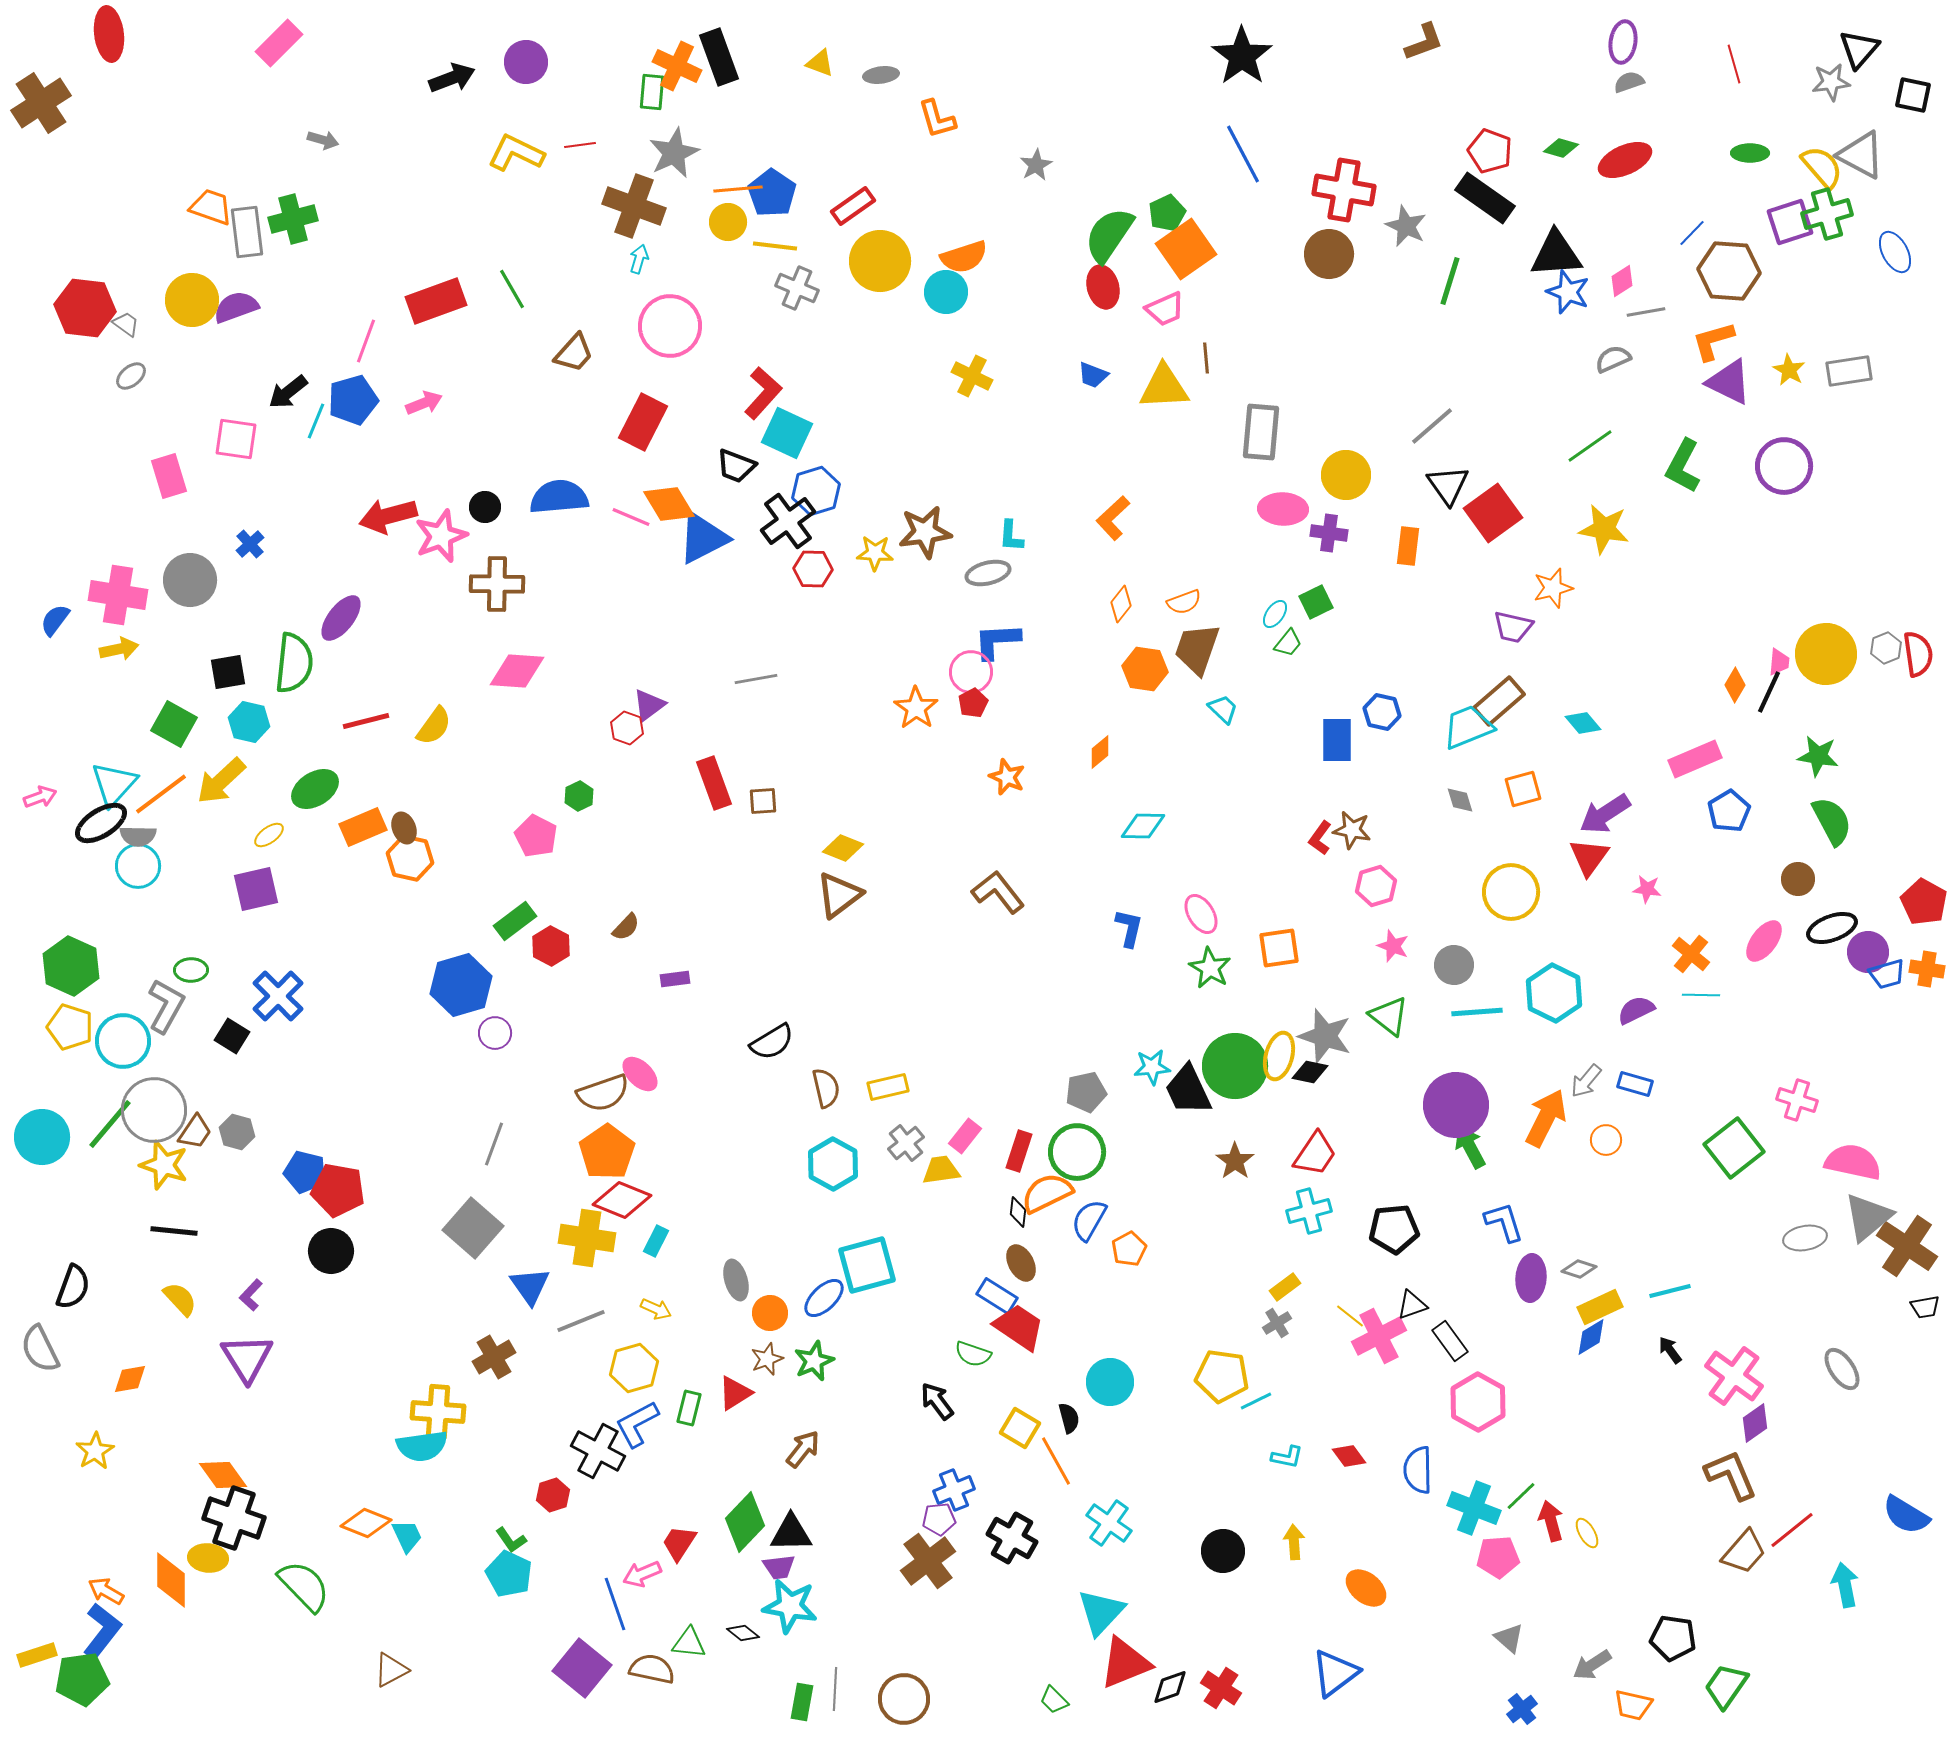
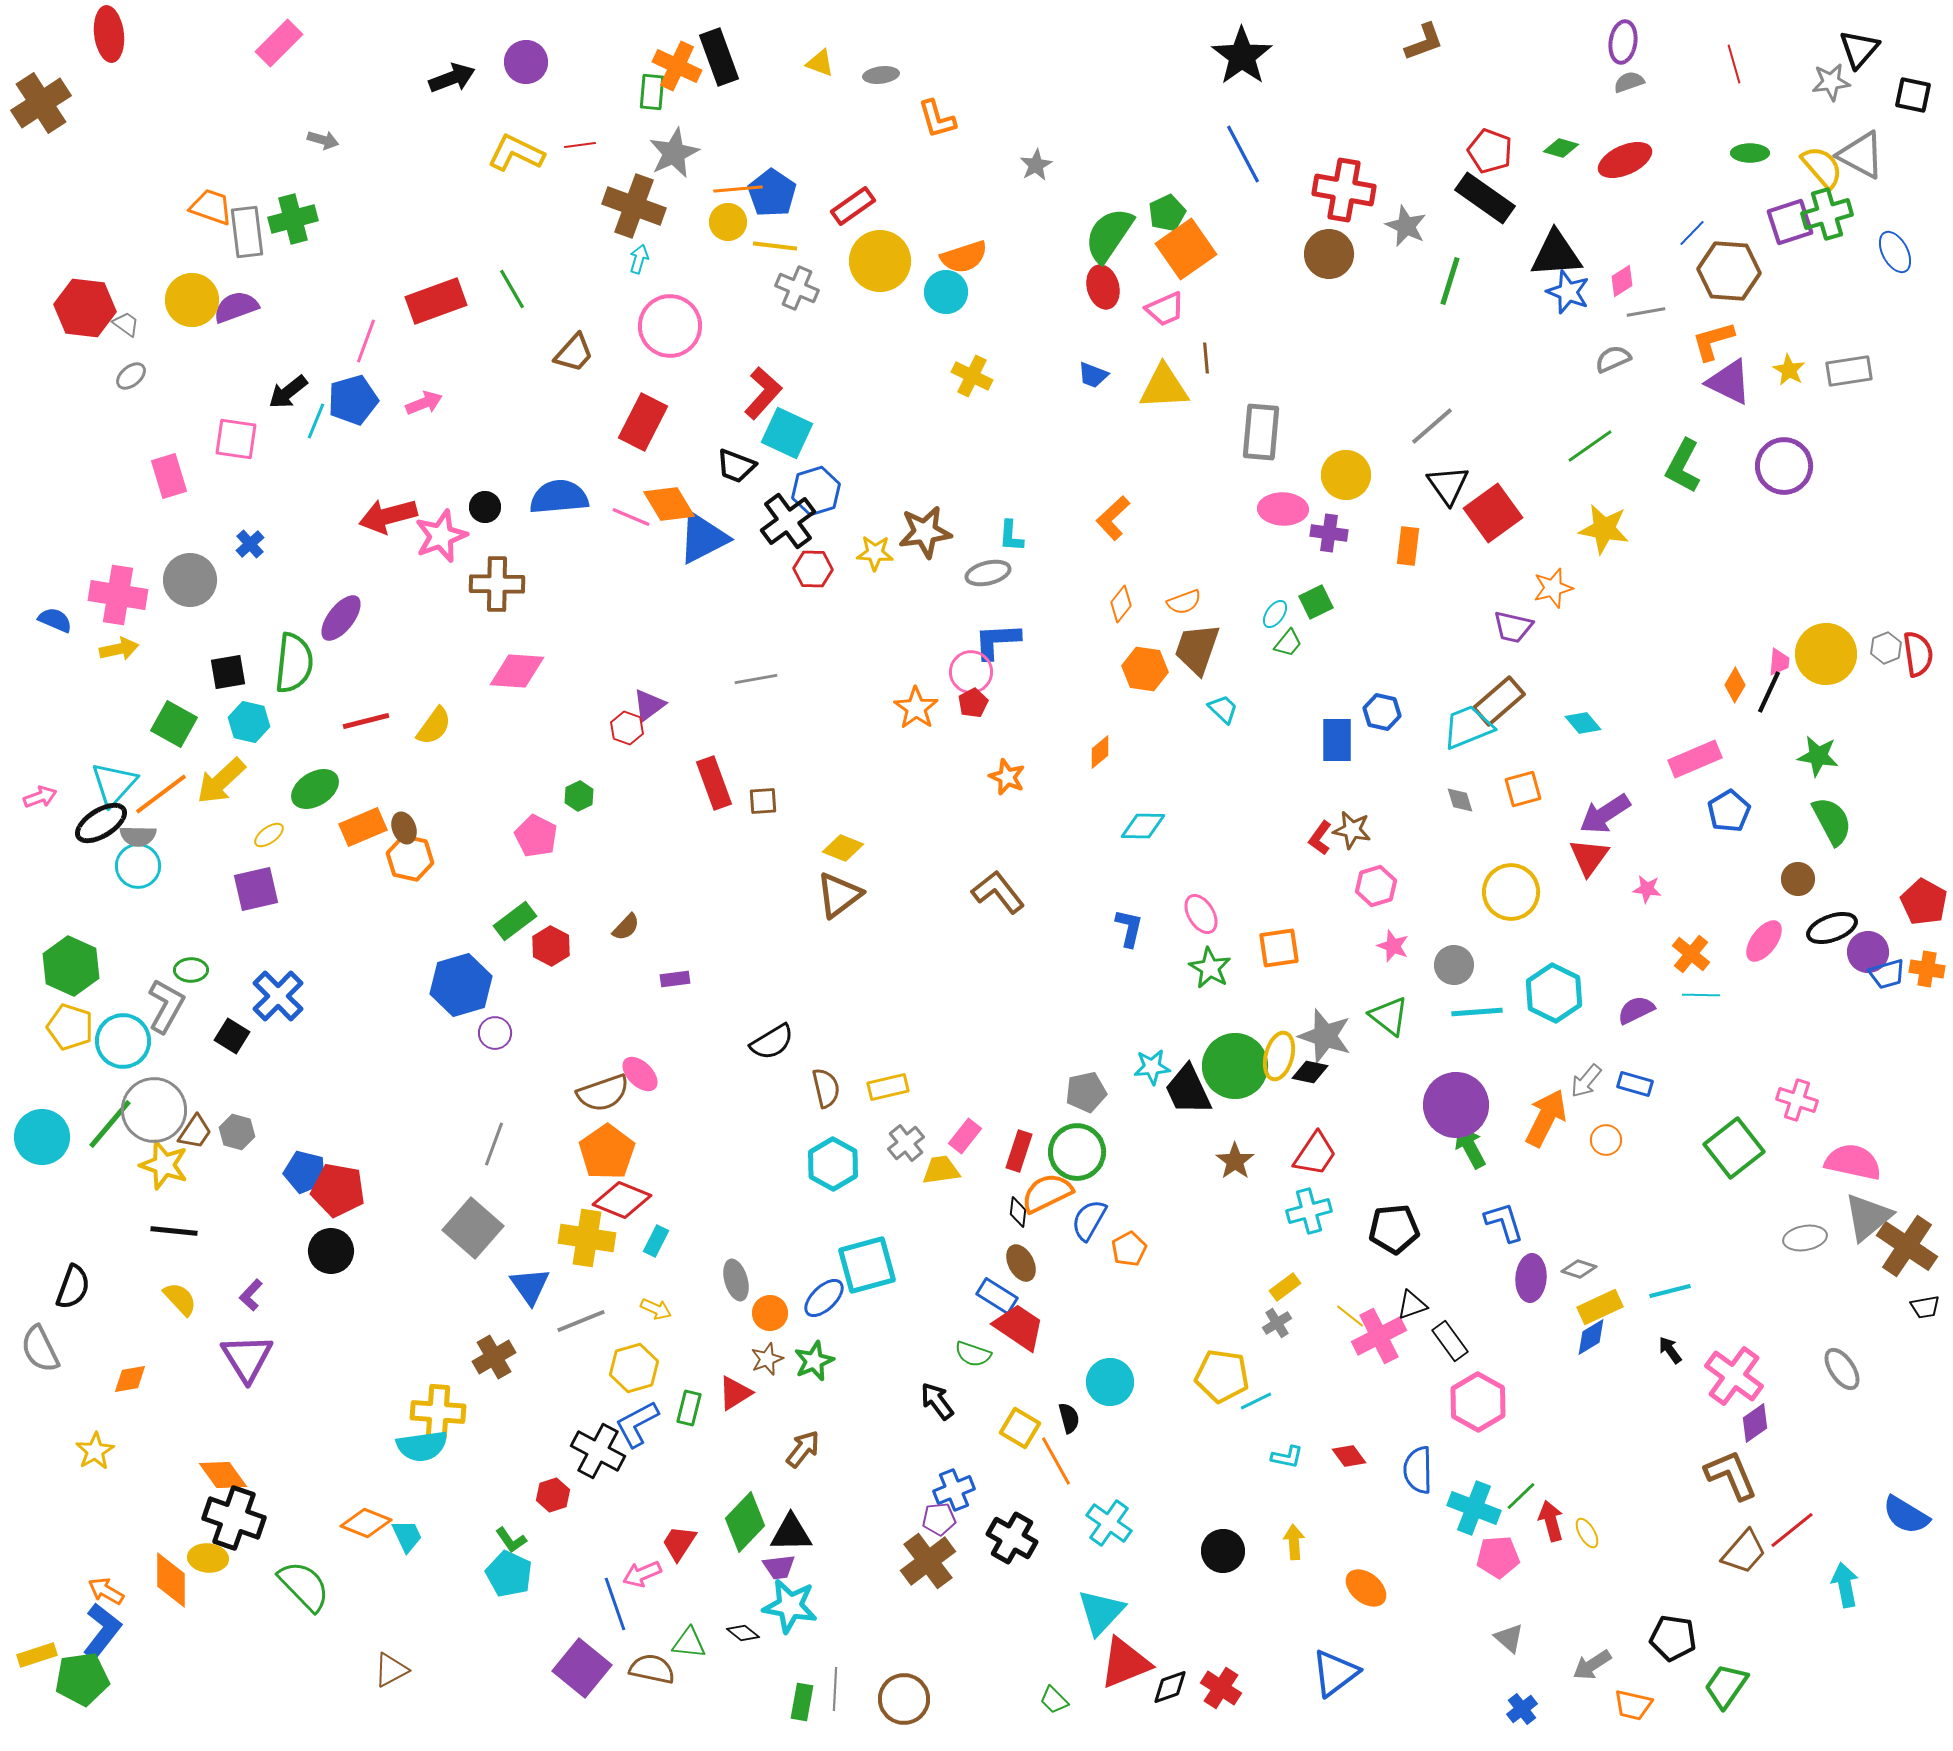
blue semicircle at (55, 620): rotated 76 degrees clockwise
